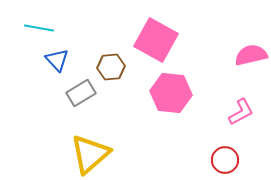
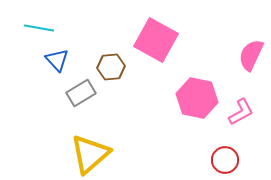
pink semicircle: rotated 52 degrees counterclockwise
pink hexagon: moved 26 px right, 5 px down; rotated 6 degrees clockwise
